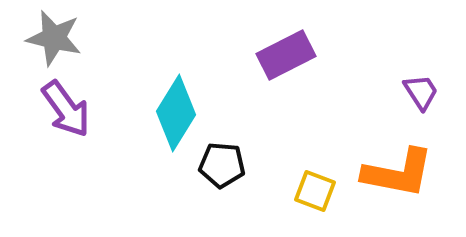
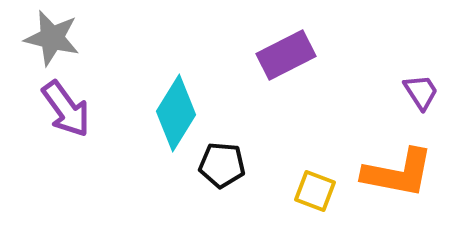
gray star: moved 2 px left
